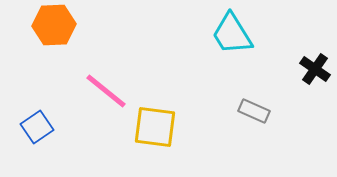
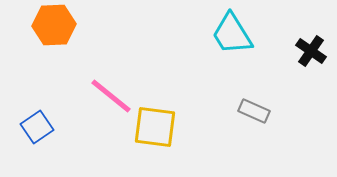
black cross: moved 4 px left, 18 px up
pink line: moved 5 px right, 5 px down
